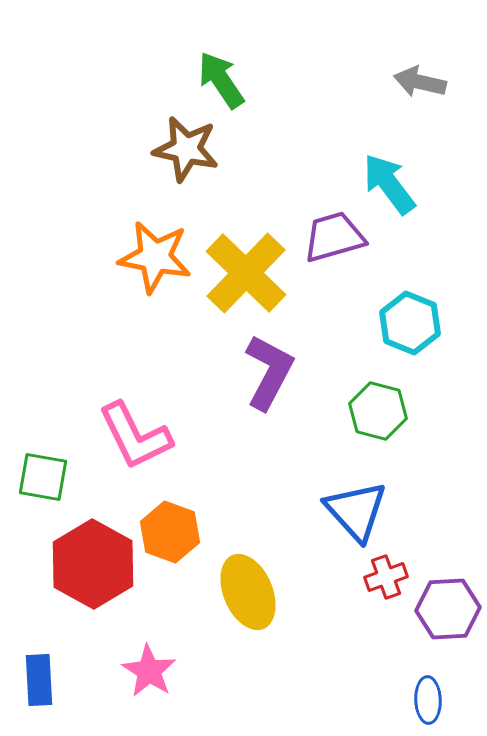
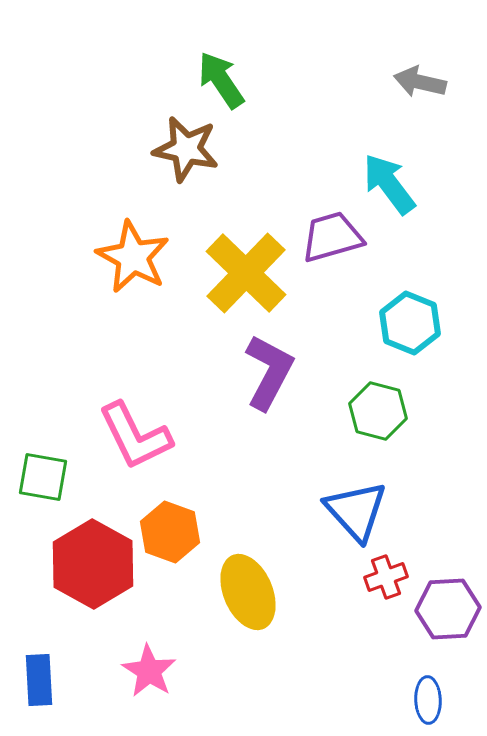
purple trapezoid: moved 2 px left
orange star: moved 22 px left; rotated 18 degrees clockwise
